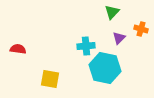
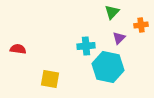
orange cross: moved 4 px up; rotated 24 degrees counterclockwise
cyan hexagon: moved 3 px right, 1 px up
